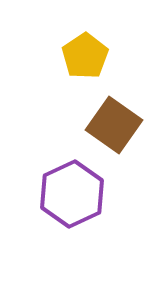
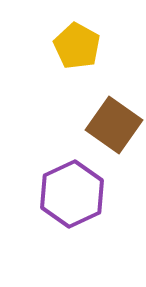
yellow pentagon: moved 8 px left, 10 px up; rotated 9 degrees counterclockwise
